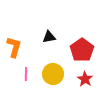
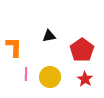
black triangle: moved 1 px up
orange L-shape: rotated 15 degrees counterclockwise
yellow circle: moved 3 px left, 3 px down
